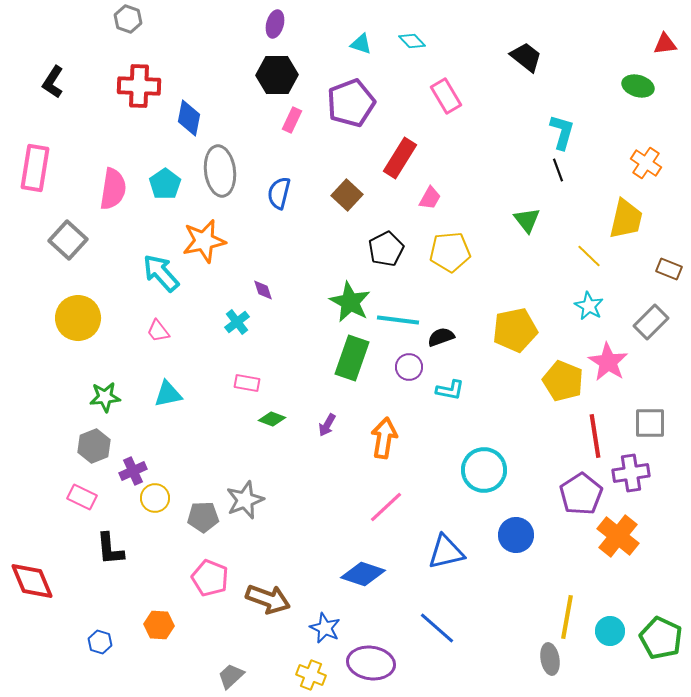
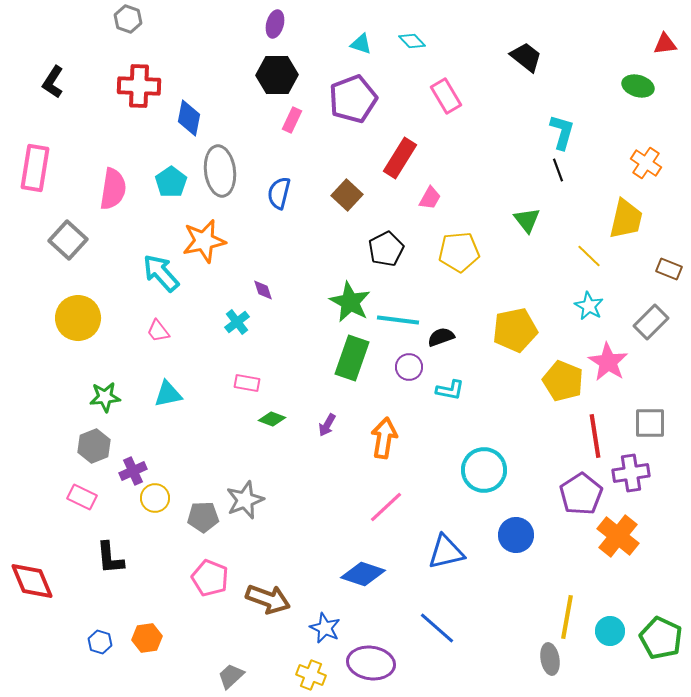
purple pentagon at (351, 103): moved 2 px right, 4 px up
cyan pentagon at (165, 184): moved 6 px right, 2 px up
yellow pentagon at (450, 252): moved 9 px right
black L-shape at (110, 549): moved 9 px down
orange hexagon at (159, 625): moved 12 px left, 13 px down; rotated 12 degrees counterclockwise
